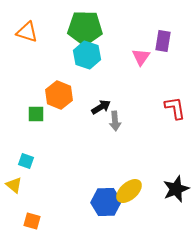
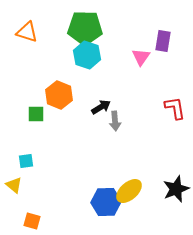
cyan square: rotated 28 degrees counterclockwise
